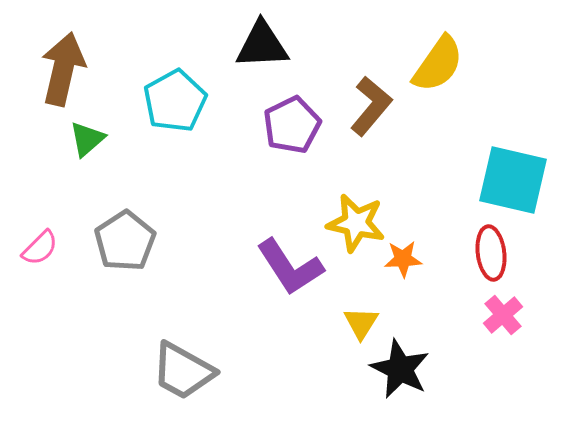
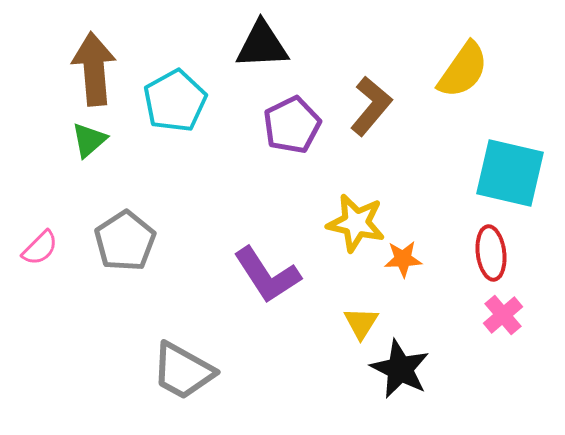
yellow semicircle: moved 25 px right, 6 px down
brown arrow: moved 31 px right; rotated 18 degrees counterclockwise
green triangle: moved 2 px right, 1 px down
cyan square: moved 3 px left, 7 px up
purple L-shape: moved 23 px left, 8 px down
